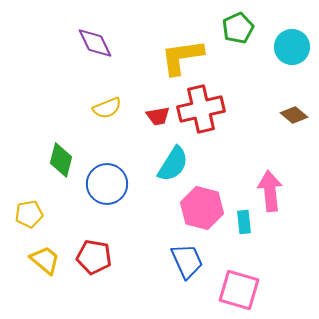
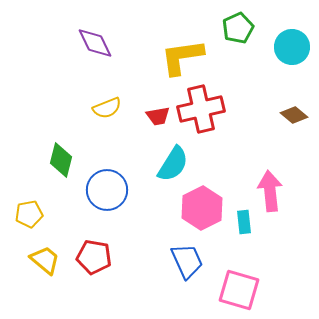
blue circle: moved 6 px down
pink hexagon: rotated 18 degrees clockwise
